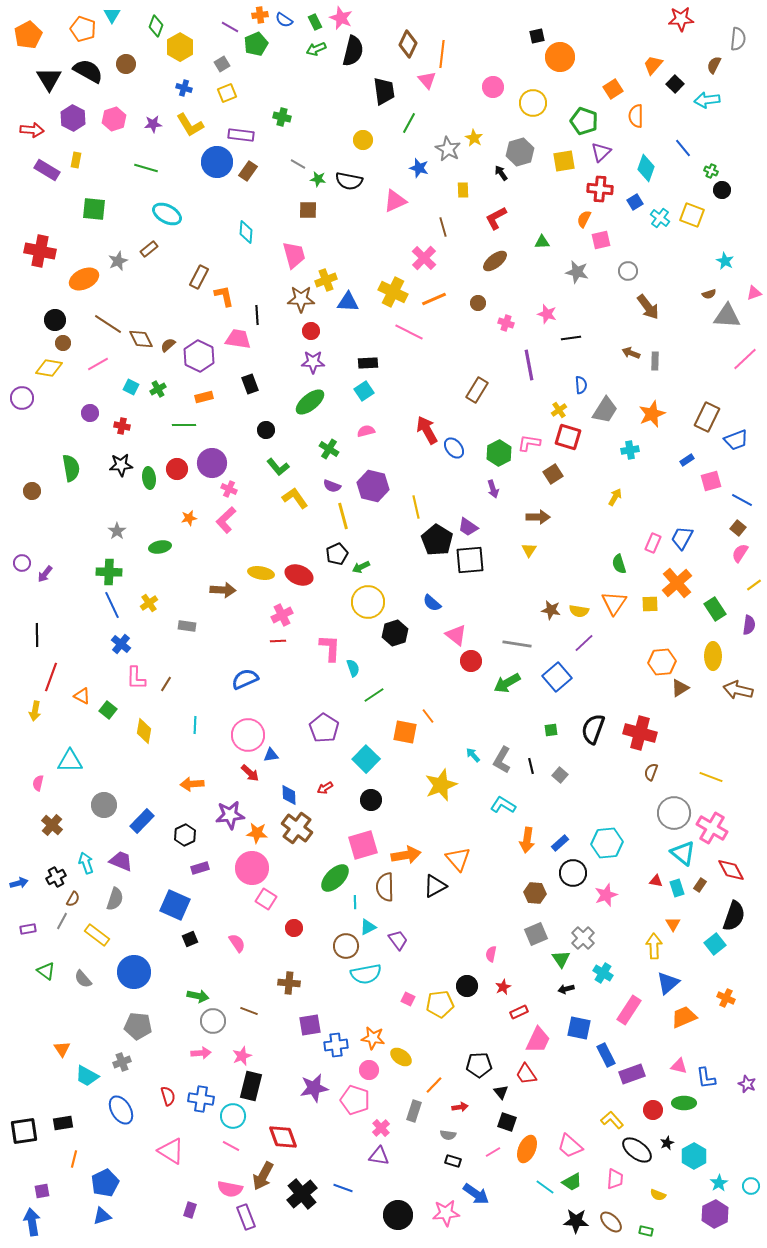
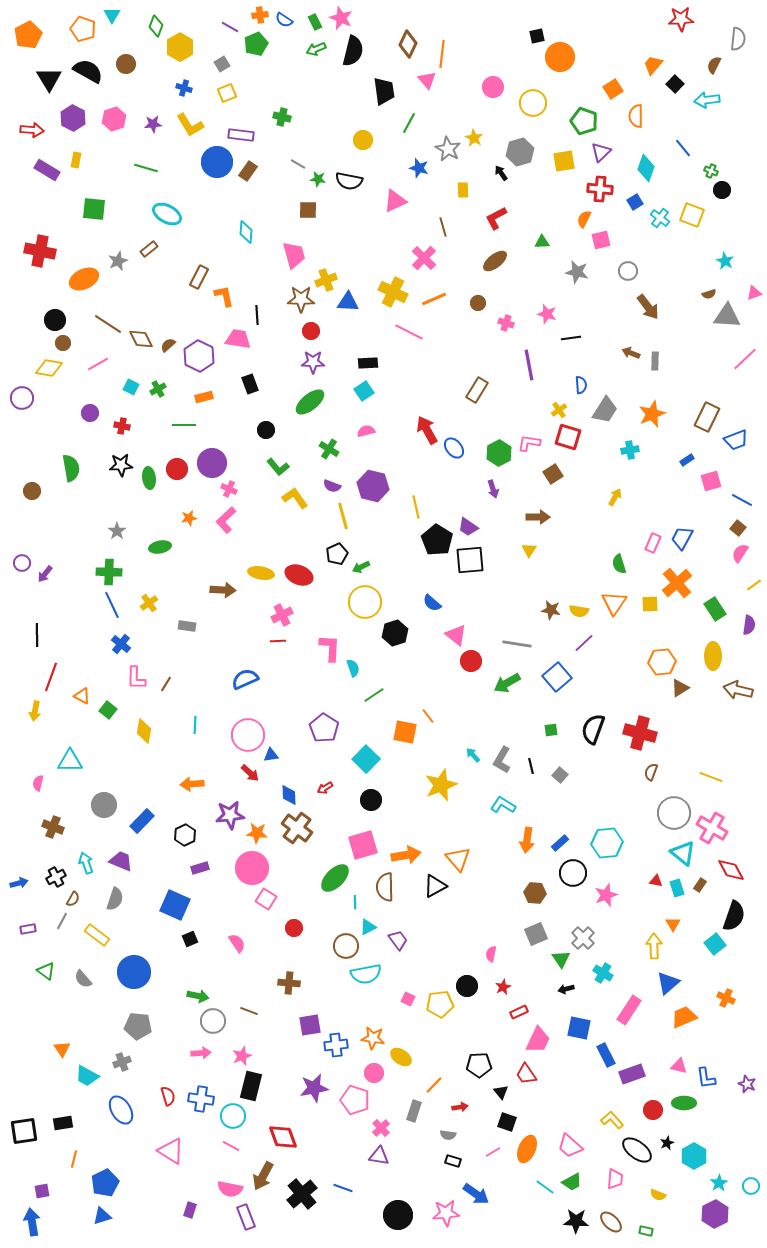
yellow circle at (368, 602): moved 3 px left
brown cross at (52, 825): moved 1 px right, 2 px down; rotated 20 degrees counterclockwise
pink circle at (369, 1070): moved 5 px right, 3 px down
